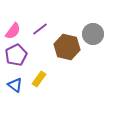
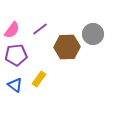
pink semicircle: moved 1 px left, 1 px up
brown hexagon: rotated 15 degrees counterclockwise
purple pentagon: rotated 20 degrees clockwise
